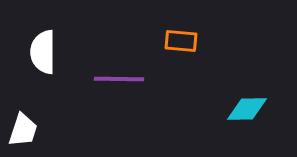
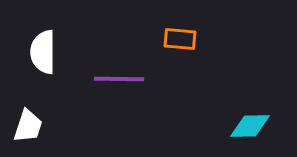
orange rectangle: moved 1 px left, 2 px up
cyan diamond: moved 3 px right, 17 px down
white trapezoid: moved 5 px right, 4 px up
